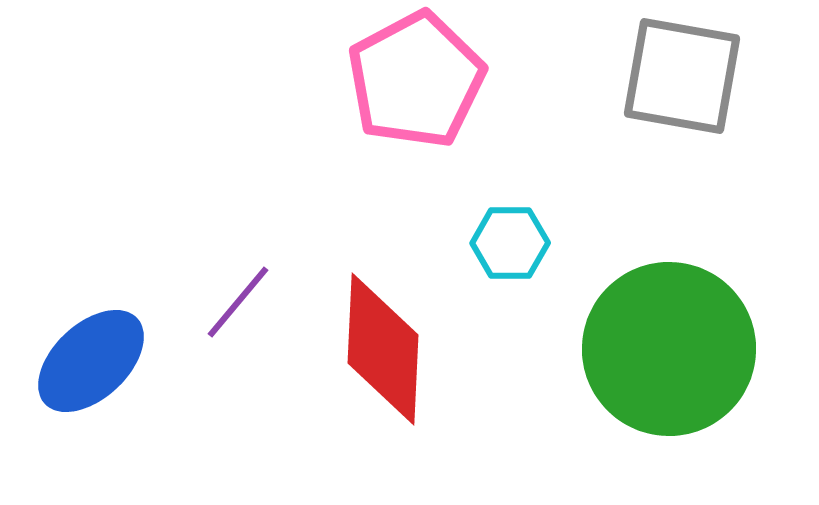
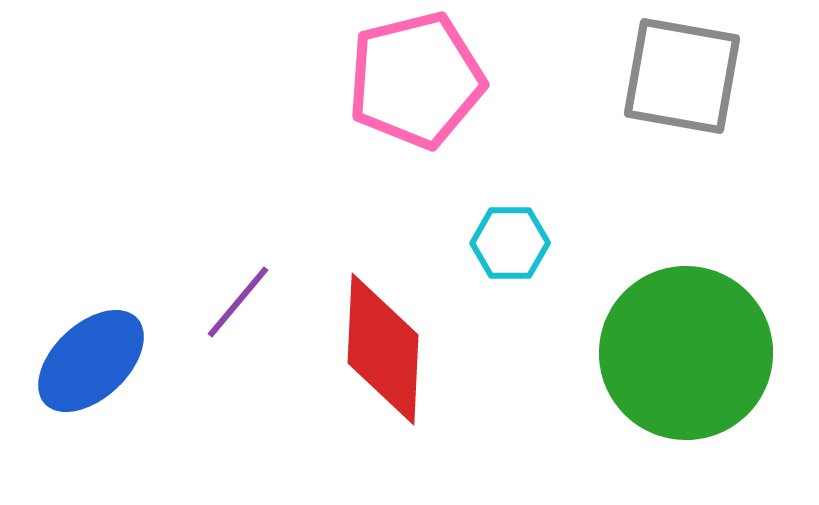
pink pentagon: rotated 14 degrees clockwise
green circle: moved 17 px right, 4 px down
